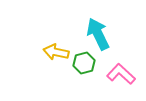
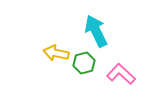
cyan arrow: moved 2 px left, 3 px up
yellow arrow: moved 1 px down
